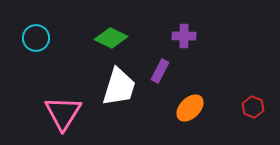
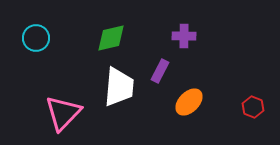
green diamond: rotated 40 degrees counterclockwise
white trapezoid: rotated 12 degrees counterclockwise
orange ellipse: moved 1 px left, 6 px up
pink triangle: rotated 12 degrees clockwise
